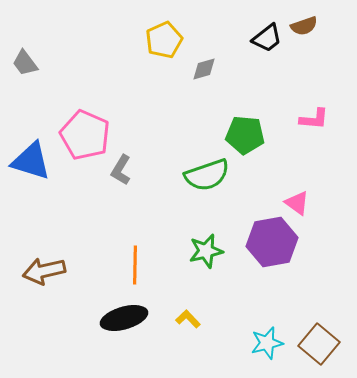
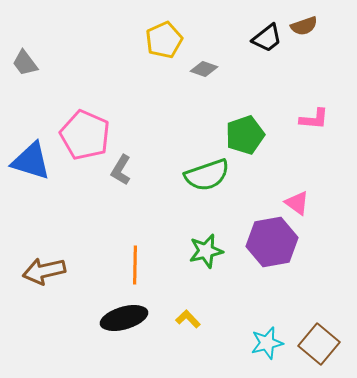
gray diamond: rotated 36 degrees clockwise
green pentagon: rotated 24 degrees counterclockwise
